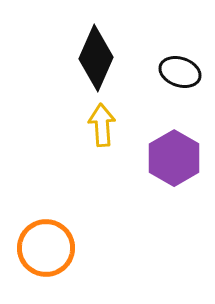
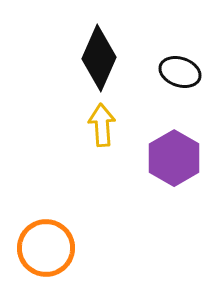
black diamond: moved 3 px right
